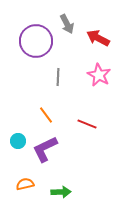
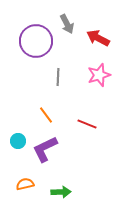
pink star: rotated 25 degrees clockwise
